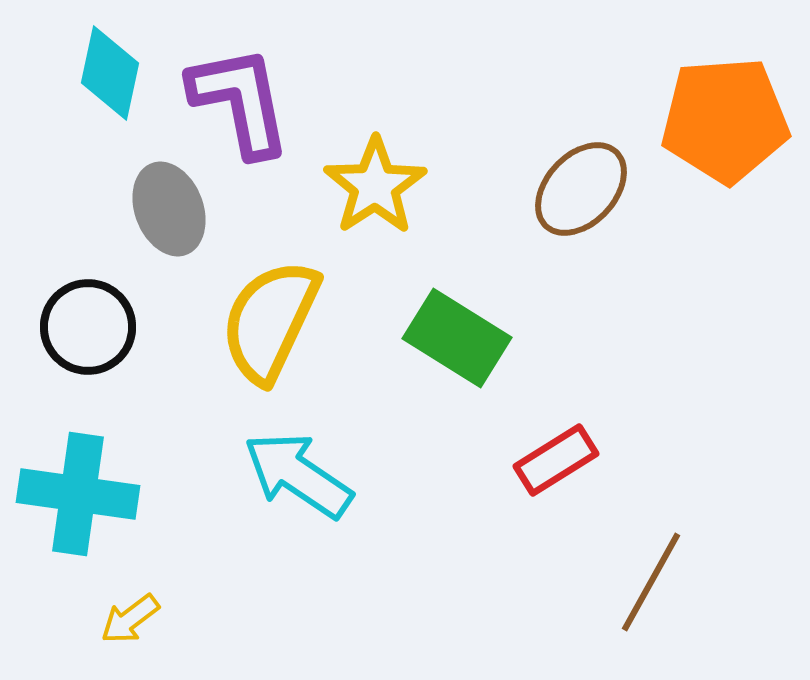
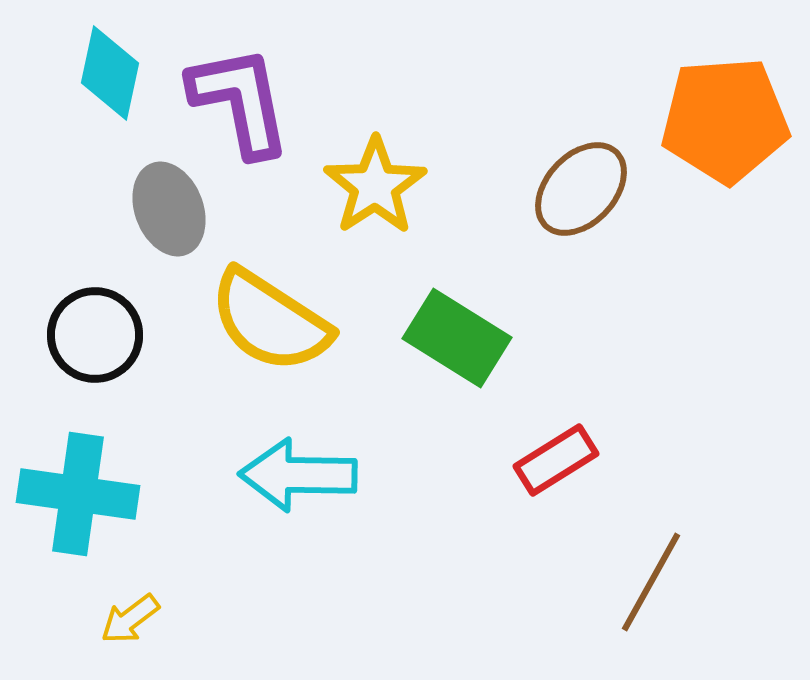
yellow semicircle: rotated 82 degrees counterclockwise
black circle: moved 7 px right, 8 px down
cyan arrow: rotated 33 degrees counterclockwise
